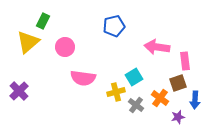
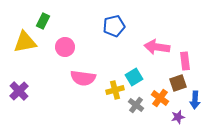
yellow triangle: moved 3 px left; rotated 30 degrees clockwise
yellow cross: moved 1 px left, 2 px up
